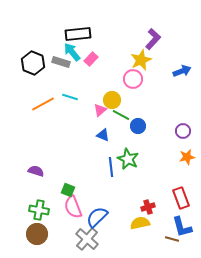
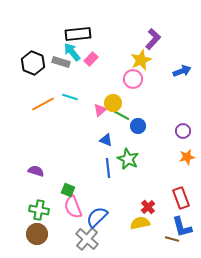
yellow circle: moved 1 px right, 3 px down
blue triangle: moved 3 px right, 5 px down
blue line: moved 3 px left, 1 px down
red cross: rotated 24 degrees counterclockwise
